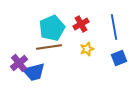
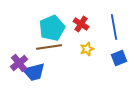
red cross: rotated 28 degrees counterclockwise
